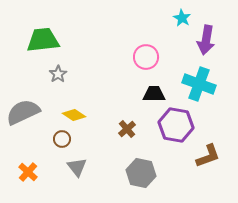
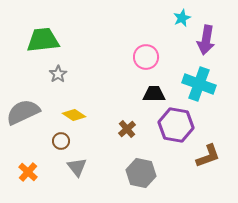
cyan star: rotated 18 degrees clockwise
brown circle: moved 1 px left, 2 px down
